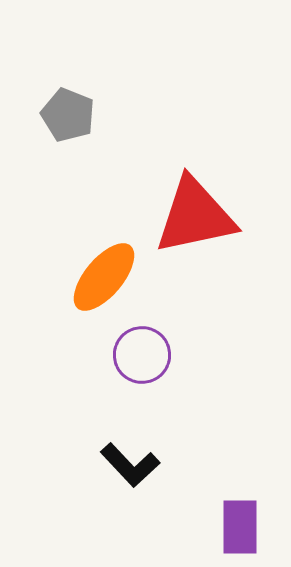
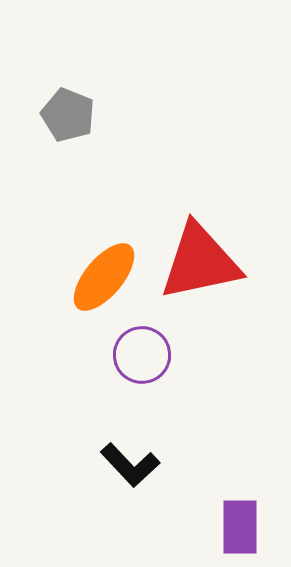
red triangle: moved 5 px right, 46 px down
